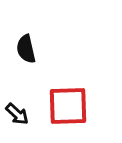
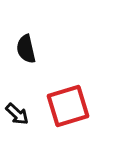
red square: rotated 15 degrees counterclockwise
